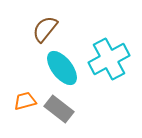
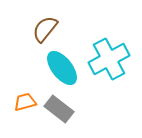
orange trapezoid: moved 1 px down
